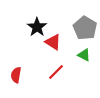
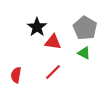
red triangle: rotated 24 degrees counterclockwise
green triangle: moved 2 px up
red line: moved 3 px left
